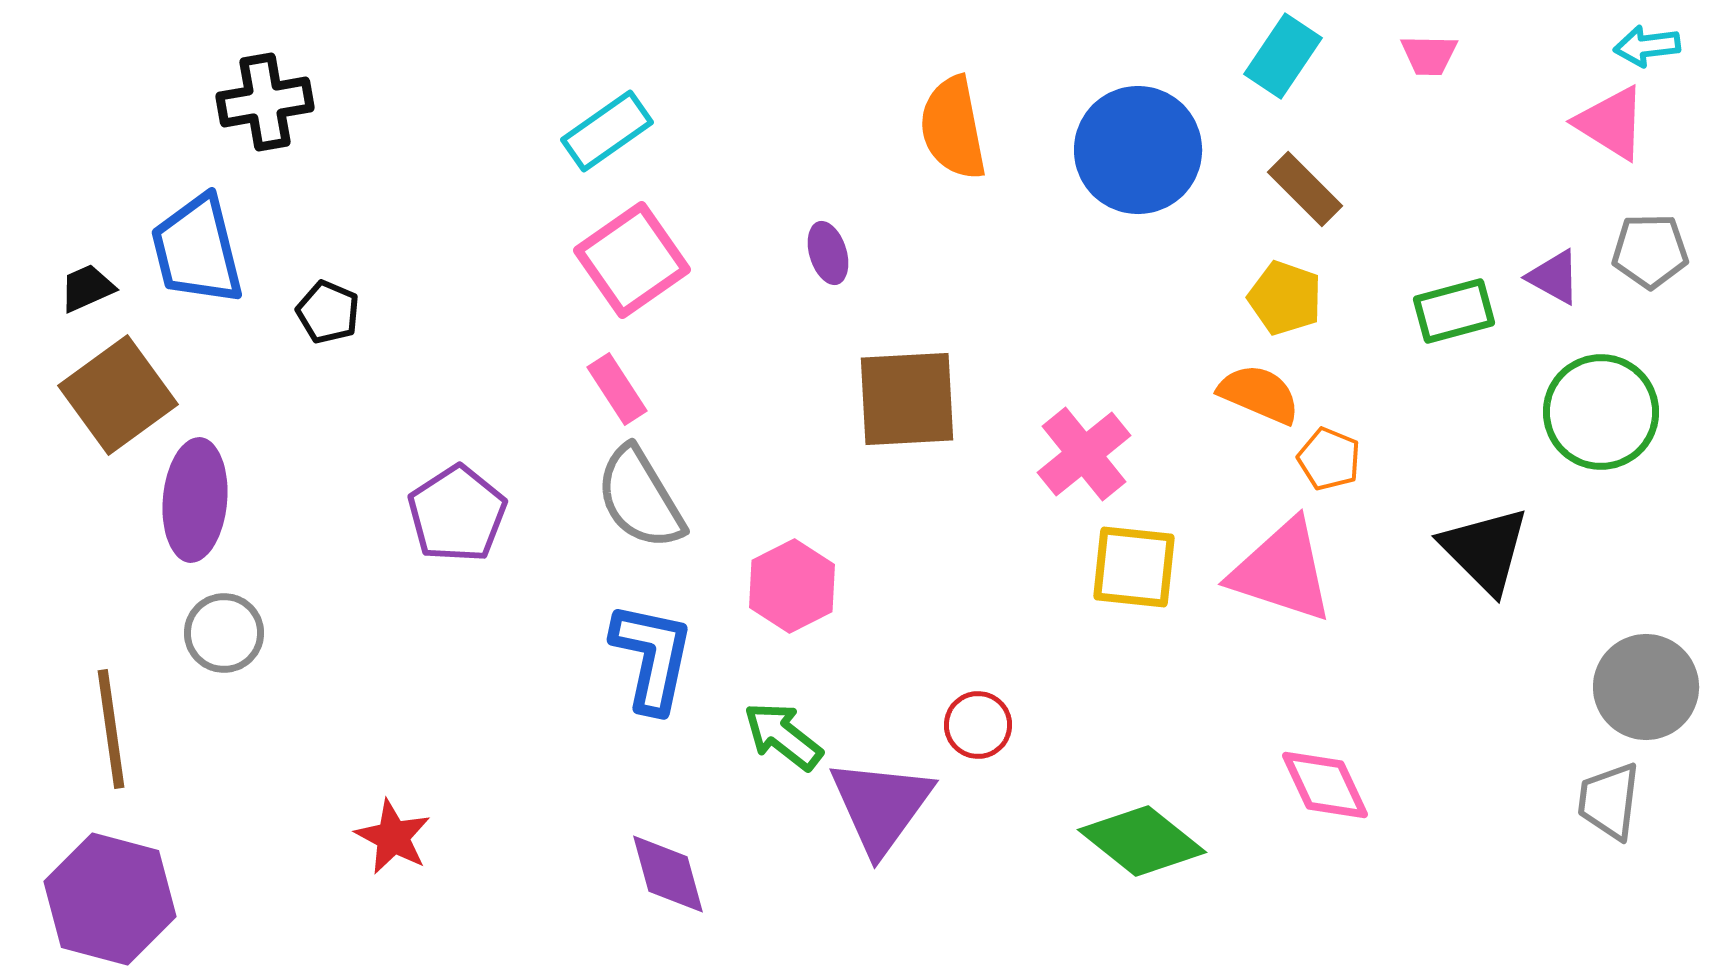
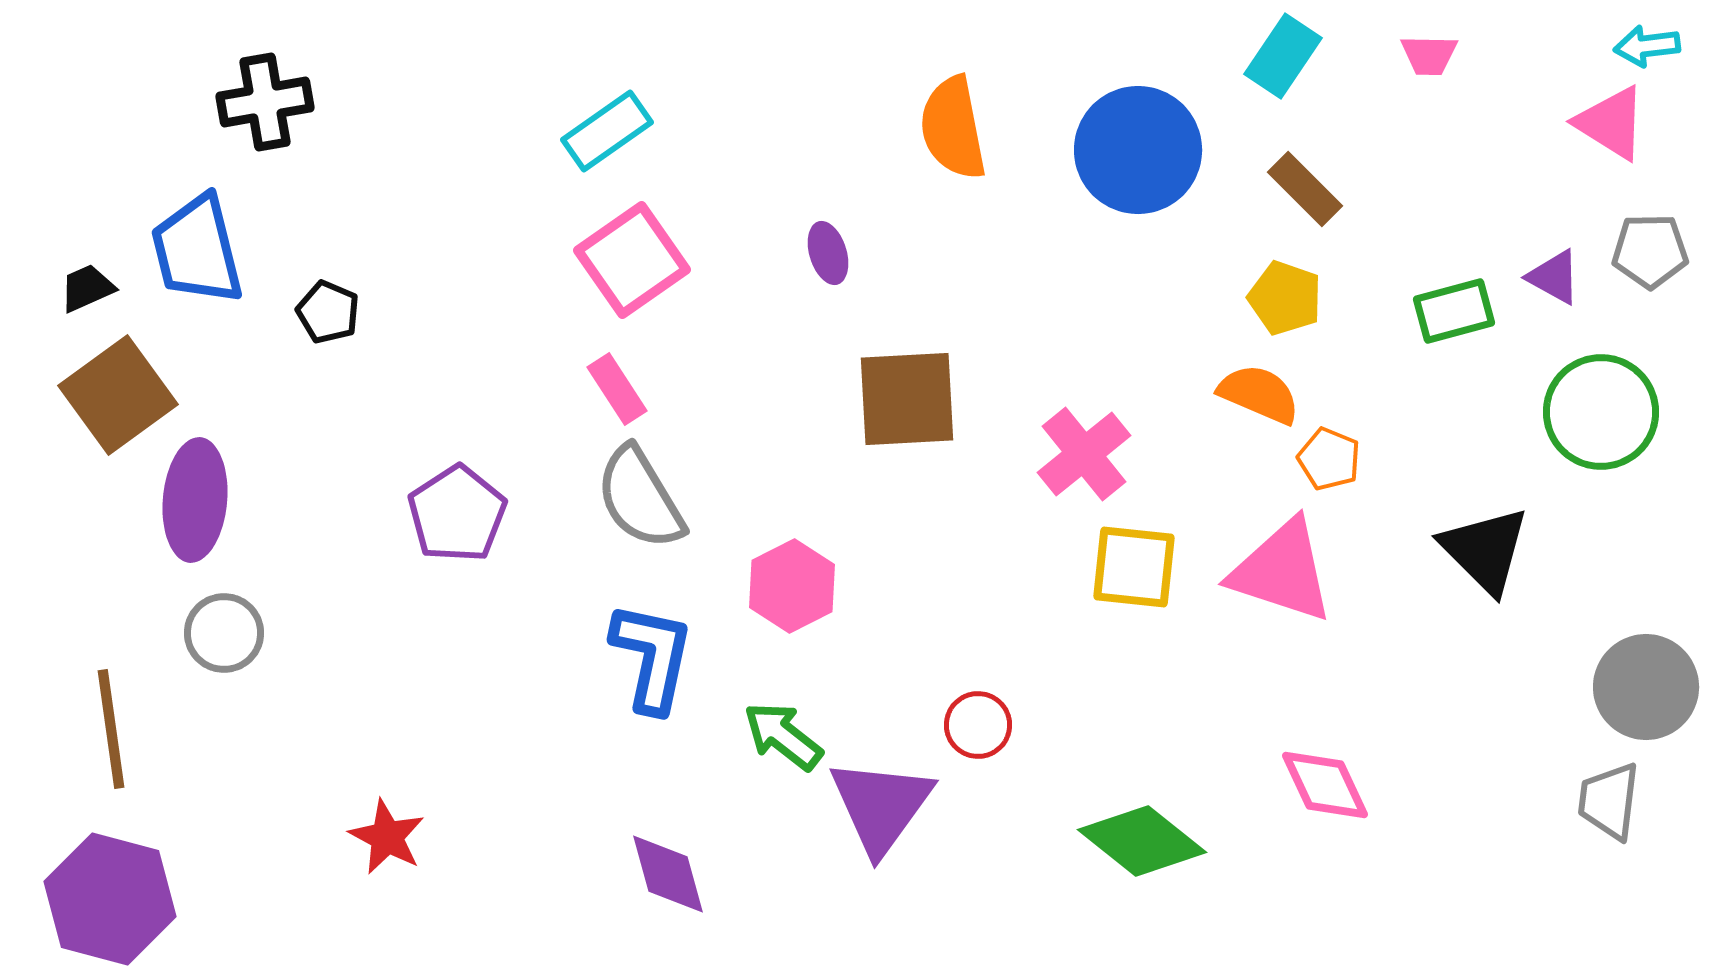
red star at (393, 837): moved 6 px left
